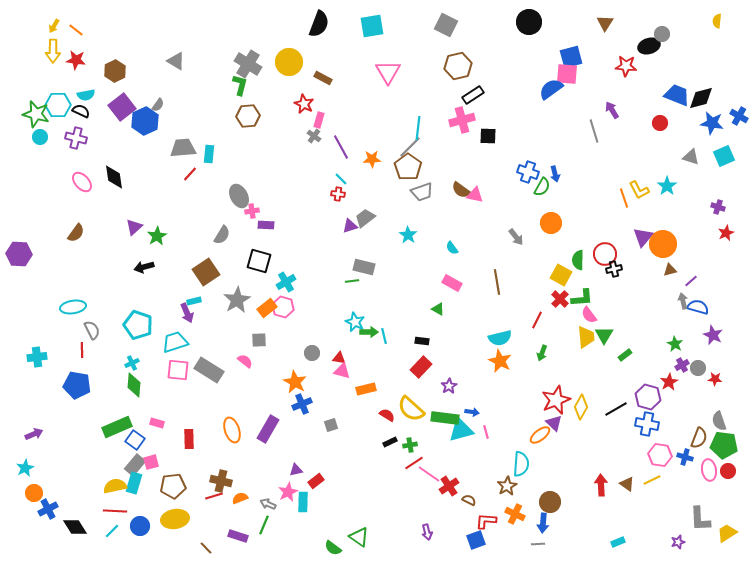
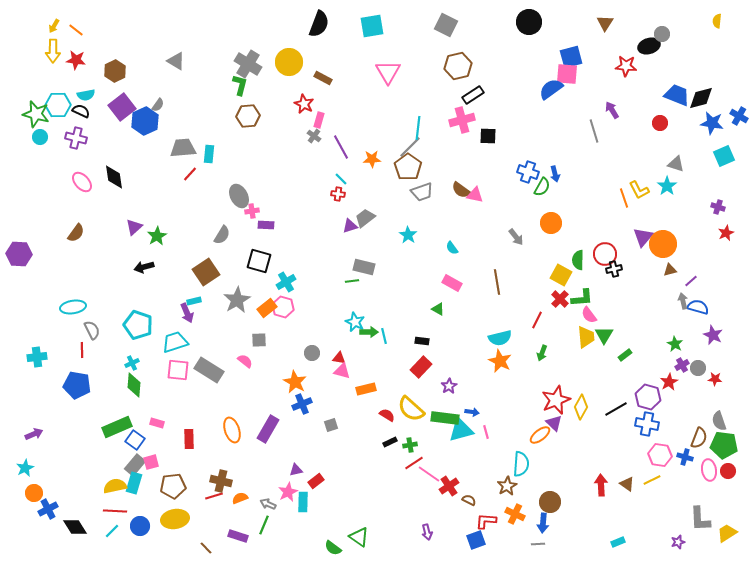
gray triangle at (691, 157): moved 15 px left, 7 px down
